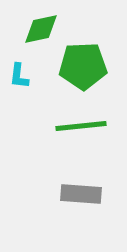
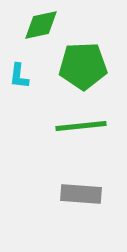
green diamond: moved 4 px up
